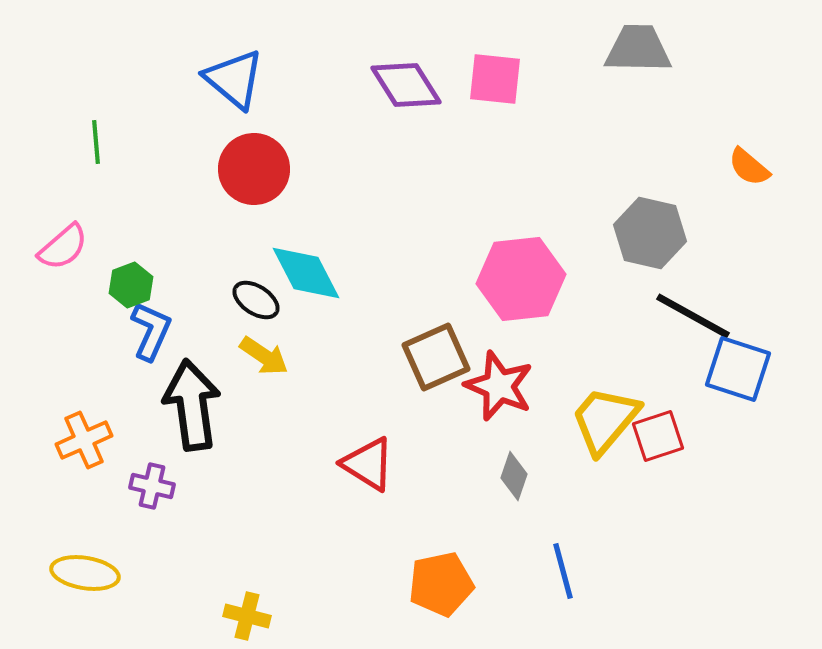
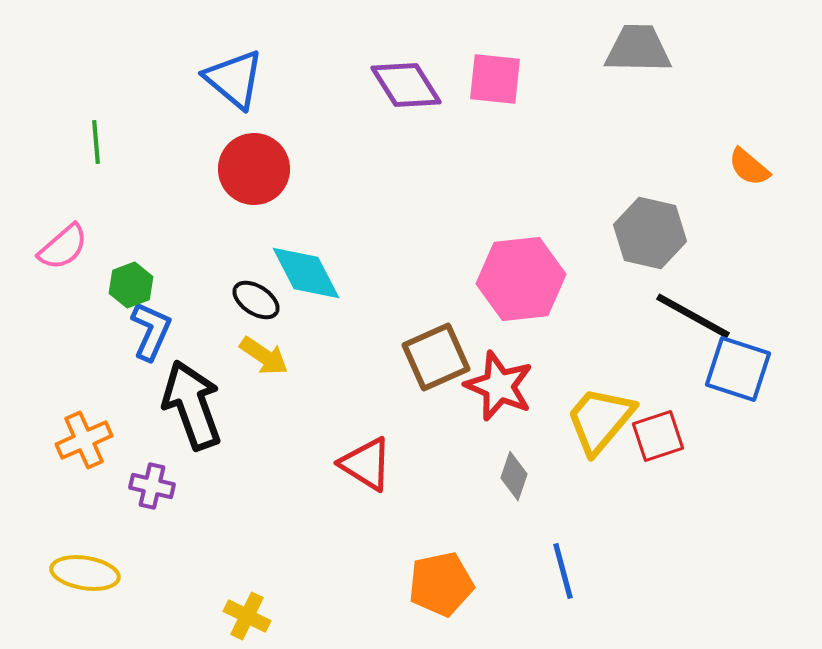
black arrow: rotated 12 degrees counterclockwise
yellow trapezoid: moved 5 px left
red triangle: moved 2 px left
yellow cross: rotated 12 degrees clockwise
